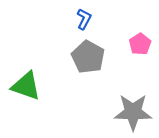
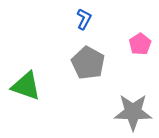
gray pentagon: moved 6 px down
